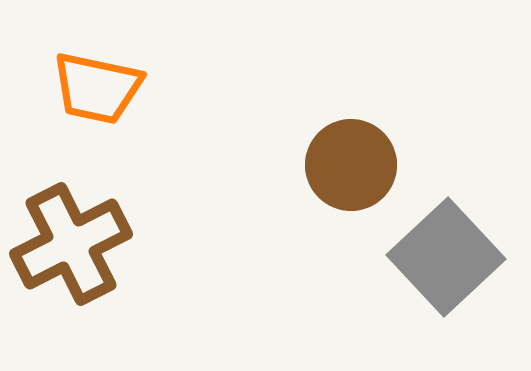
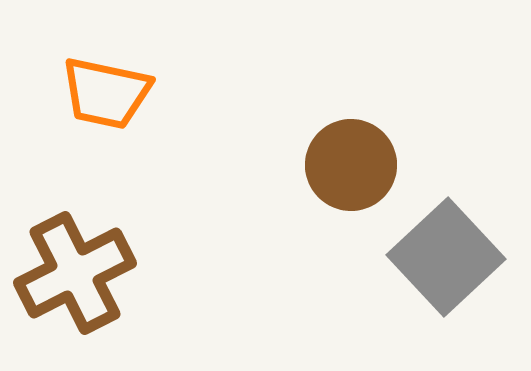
orange trapezoid: moved 9 px right, 5 px down
brown cross: moved 4 px right, 29 px down
